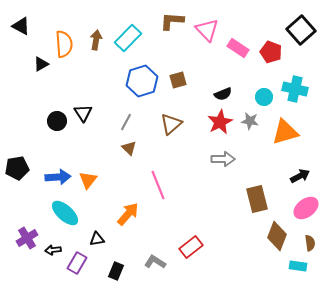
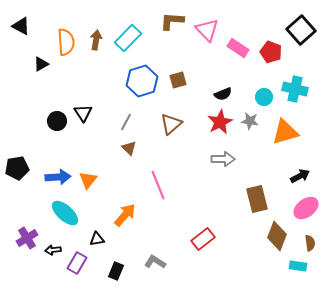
orange semicircle at (64, 44): moved 2 px right, 2 px up
orange arrow at (128, 214): moved 3 px left, 1 px down
red rectangle at (191, 247): moved 12 px right, 8 px up
